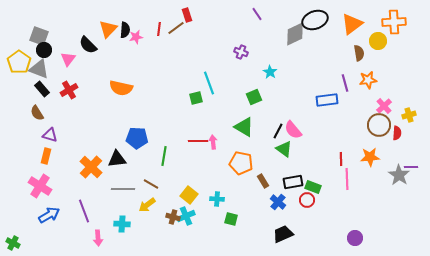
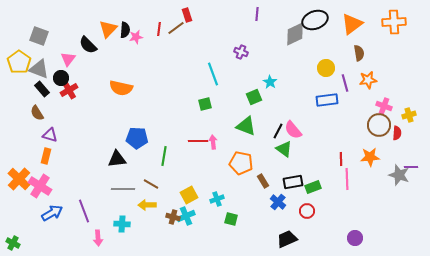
purple line at (257, 14): rotated 40 degrees clockwise
yellow circle at (378, 41): moved 52 px left, 27 px down
black circle at (44, 50): moved 17 px right, 28 px down
cyan star at (270, 72): moved 10 px down
cyan line at (209, 83): moved 4 px right, 9 px up
green square at (196, 98): moved 9 px right, 6 px down
pink cross at (384, 106): rotated 28 degrees counterclockwise
green triangle at (244, 127): moved 2 px right, 1 px up; rotated 10 degrees counterclockwise
orange cross at (91, 167): moved 72 px left, 12 px down
gray star at (399, 175): rotated 15 degrees counterclockwise
green rectangle at (313, 187): rotated 42 degrees counterclockwise
yellow square at (189, 195): rotated 24 degrees clockwise
cyan cross at (217, 199): rotated 24 degrees counterclockwise
red circle at (307, 200): moved 11 px down
yellow arrow at (147, 205): rotated 36 degrees clockwise
blue arrow at (49, 215): moved 3 px right, 2 px up
black trapezoid at (283, 234): moved 4 px right, 5 px down
